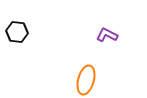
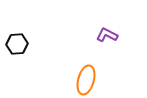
black hexagon: moved 12 px down; rotated 10 degrees counterclockwise
